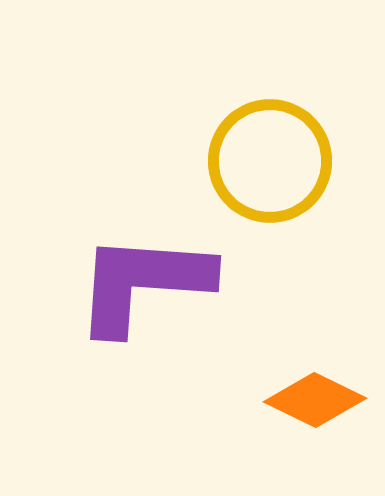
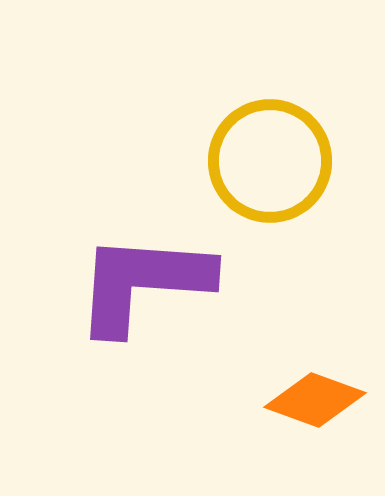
orange diamond: rotated 6 degrees counterclockwise
